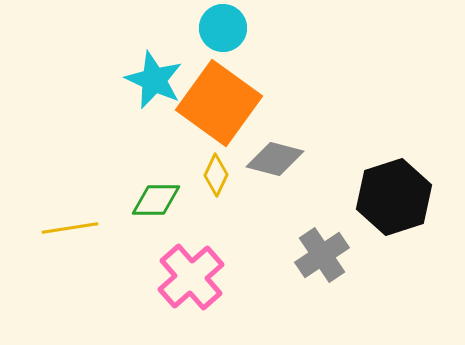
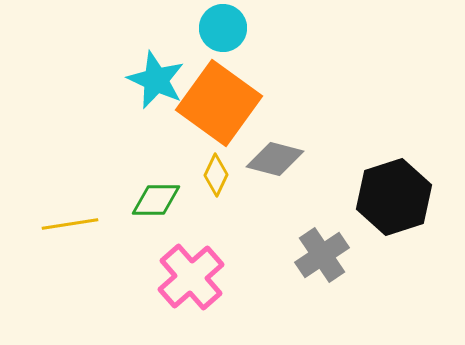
cyan star: moved 2 px right
yellow line: moved 4 px up
